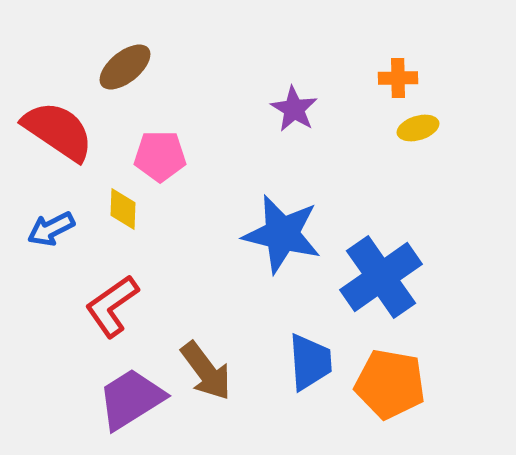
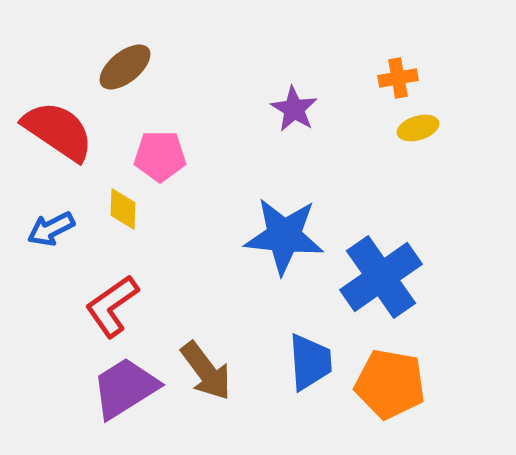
orange cross: rotated 9 degrees counterclockwise
blue star: moved 2 px right, 2 px down; rotated 8 degrees counterclockwise
purple trapezoid: moved 6 px left, 11 px up
